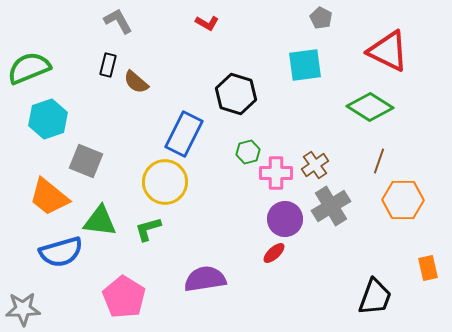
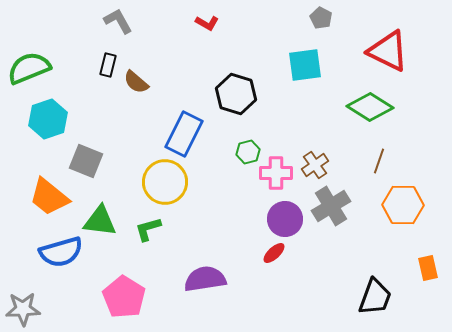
orange hexagon: moved 5 px down
